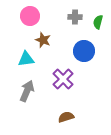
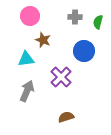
purple cross: moved 2 px left, 2 px up
